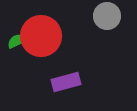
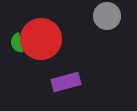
red circle: moved 3 px down
green semicircle: moved 2 px down; rotated 78 degrees counterclockwise
